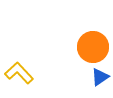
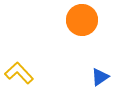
orange circle: moved 11 px left, 27 px up
